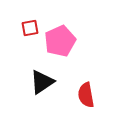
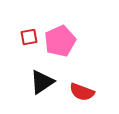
red square: moved 1 px left, 9 px down
red semicircle: moved 4 px left, 3 px up; rotated 60 degrees counterclockwise
